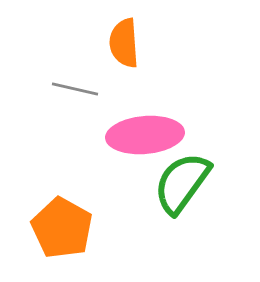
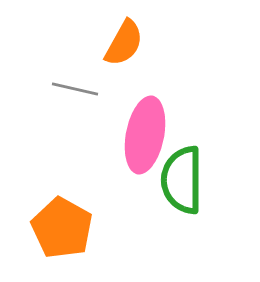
orange semicircle: rotated 147 degrees counterclockwise
pink ellipse: rotated 74 degrees counterclockwise
green semicircle: moved 3 px up; rotated 36 degrees counterclockwise
